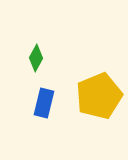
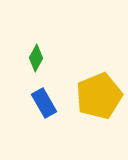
blue rectangle: rotated 44 degrees counterclockwise
